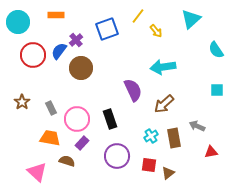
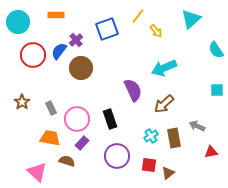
cyan arrow: moved 1 px right, 1 px down; rotated 15 degrees counterclockwise
